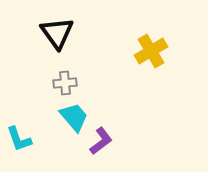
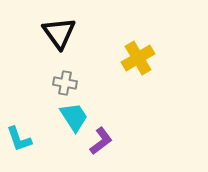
black triangle: moved 2 px right
yellow cross: moved 13 px left, 7 px down
gray cross: rotated 15 degrees clockwise
cyan trapezoid: rotated 8 degrees clockwise
